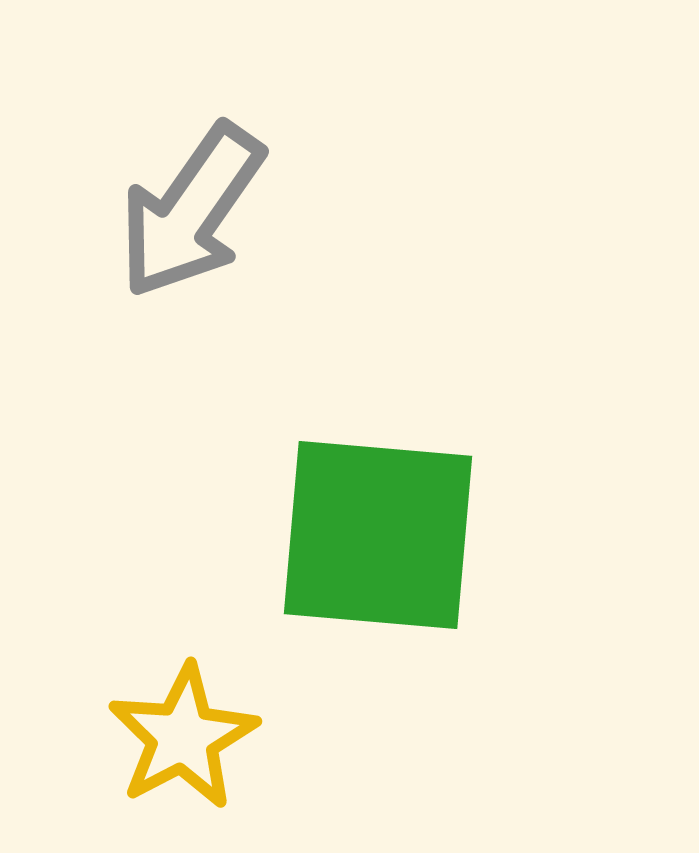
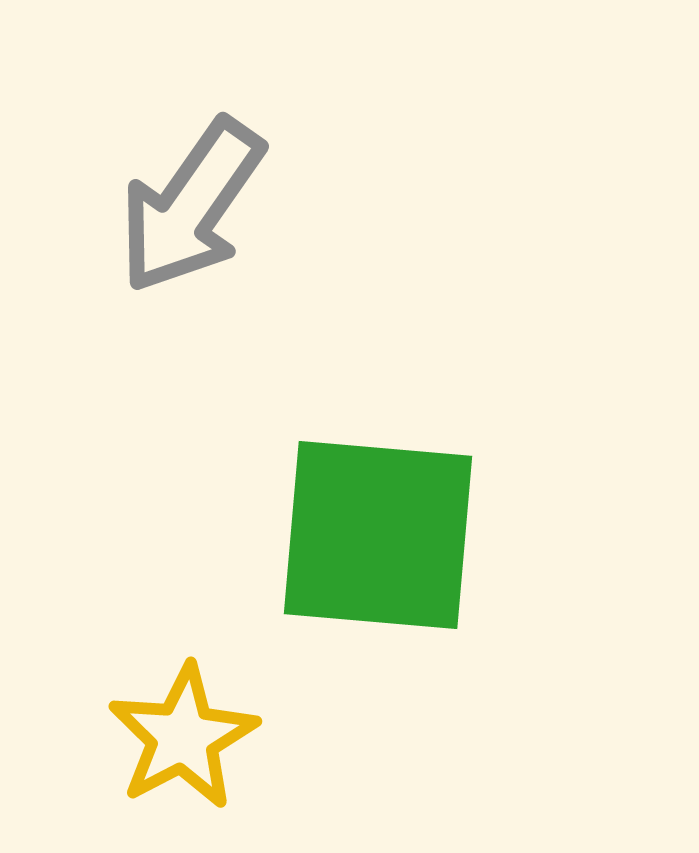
gray arrow: moved 5 px up
